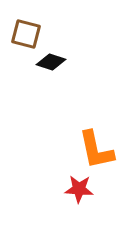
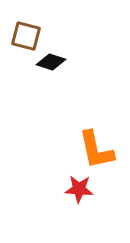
brown square: moved 2 px down
